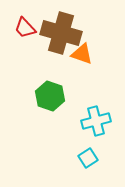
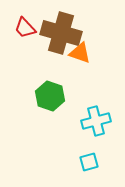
orange triangle: moved 2 px left, 1 px up
cyan square: moved 1 px right, 4 px down; rotated 18 degrees clockwise
